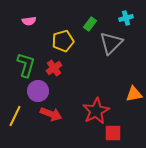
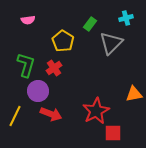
pink semicircle: moved 1 px left, 1 px up
yellow pentagon: rotated 25 degrees counterclockwise
